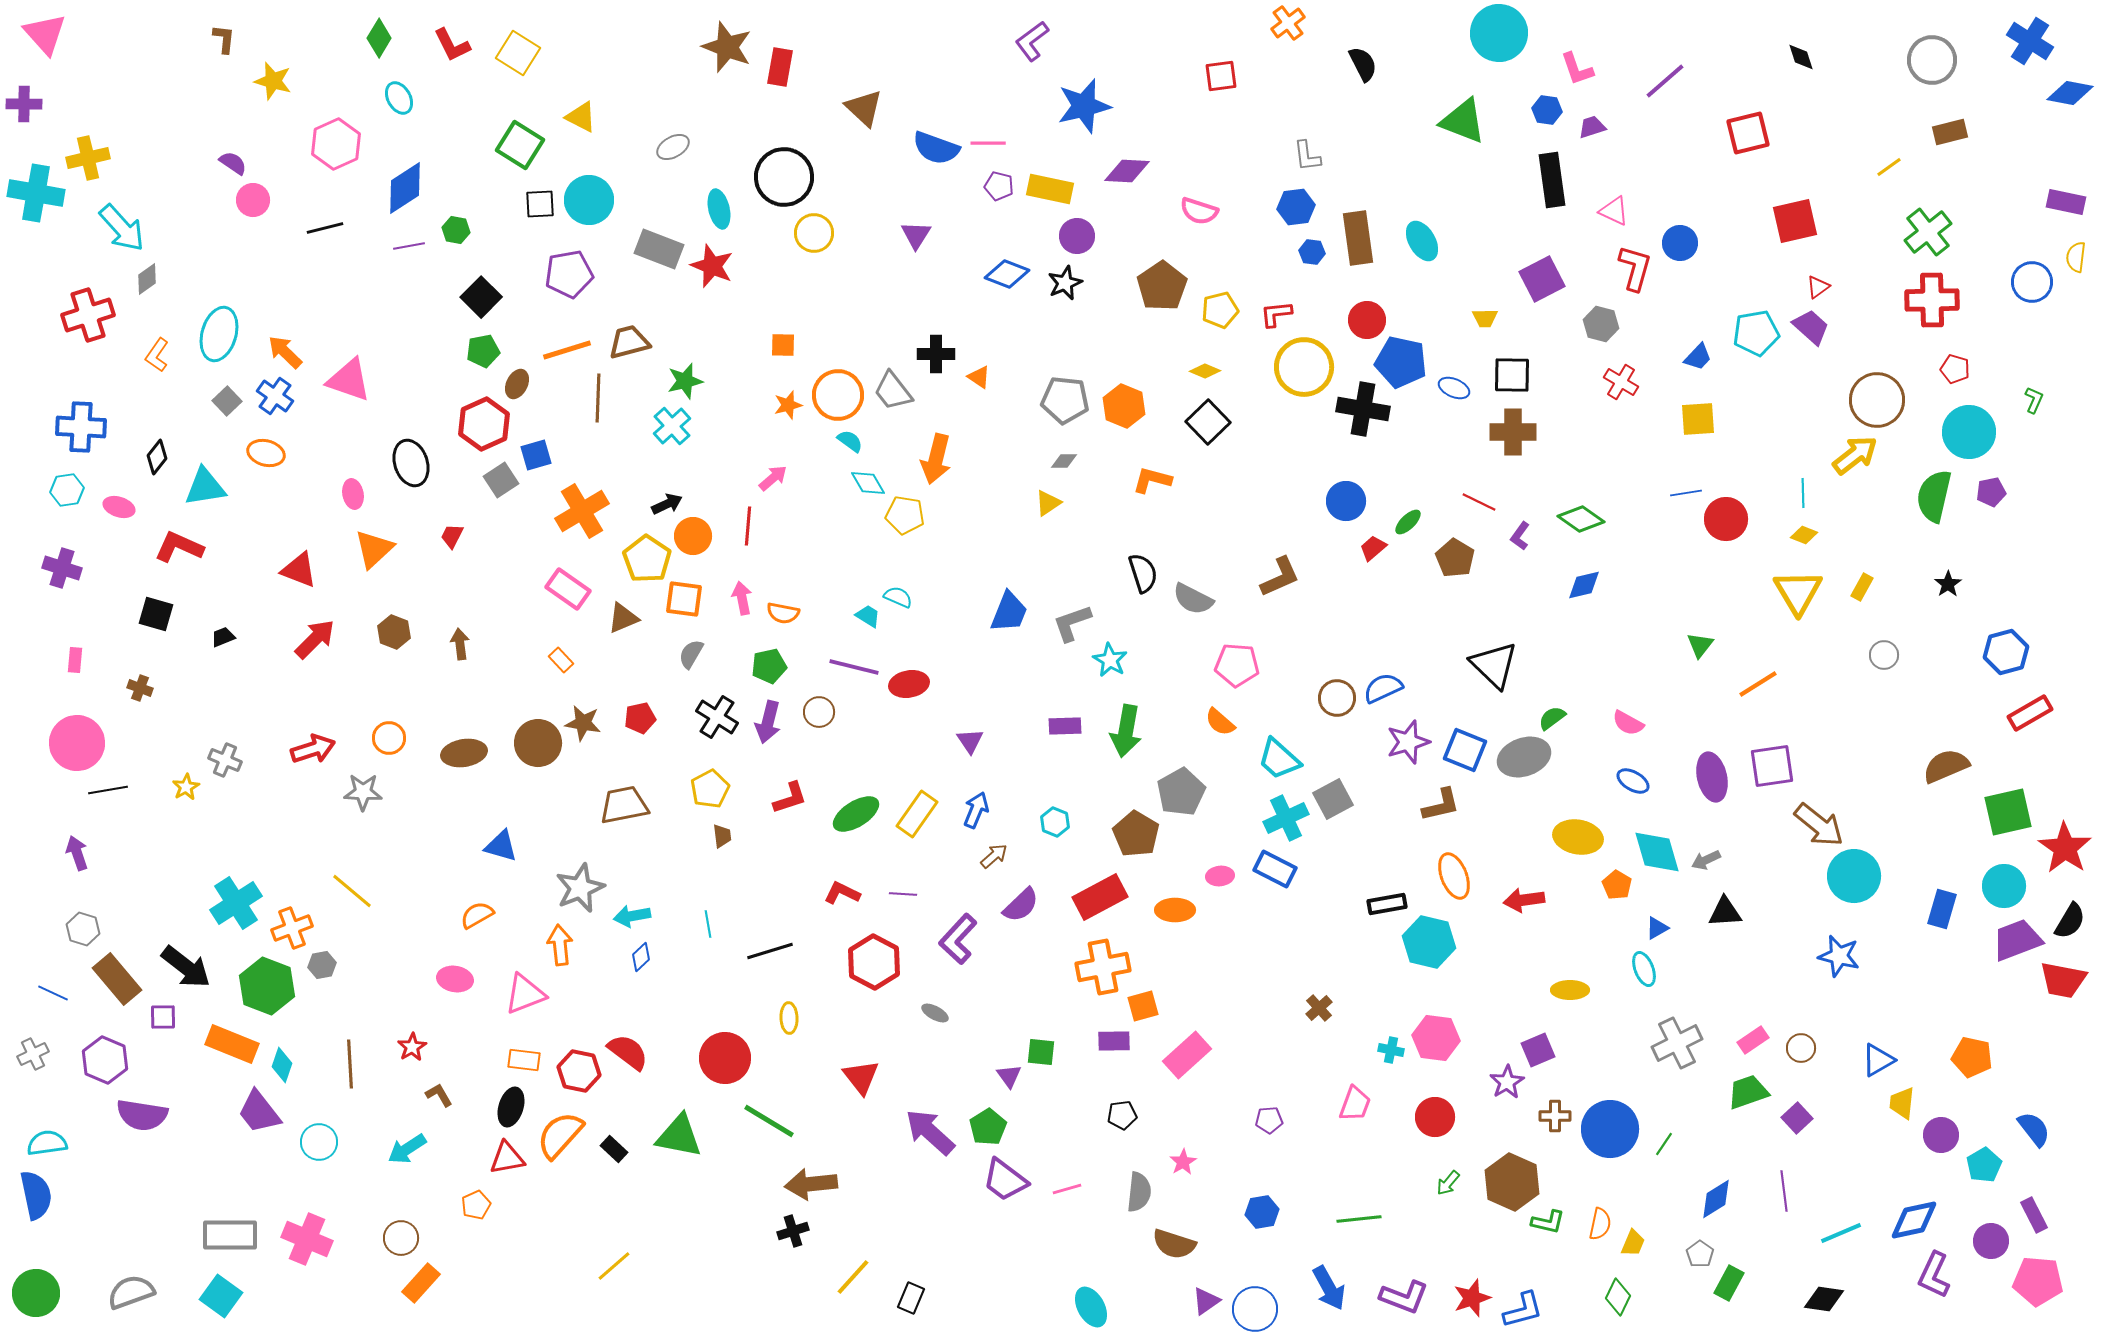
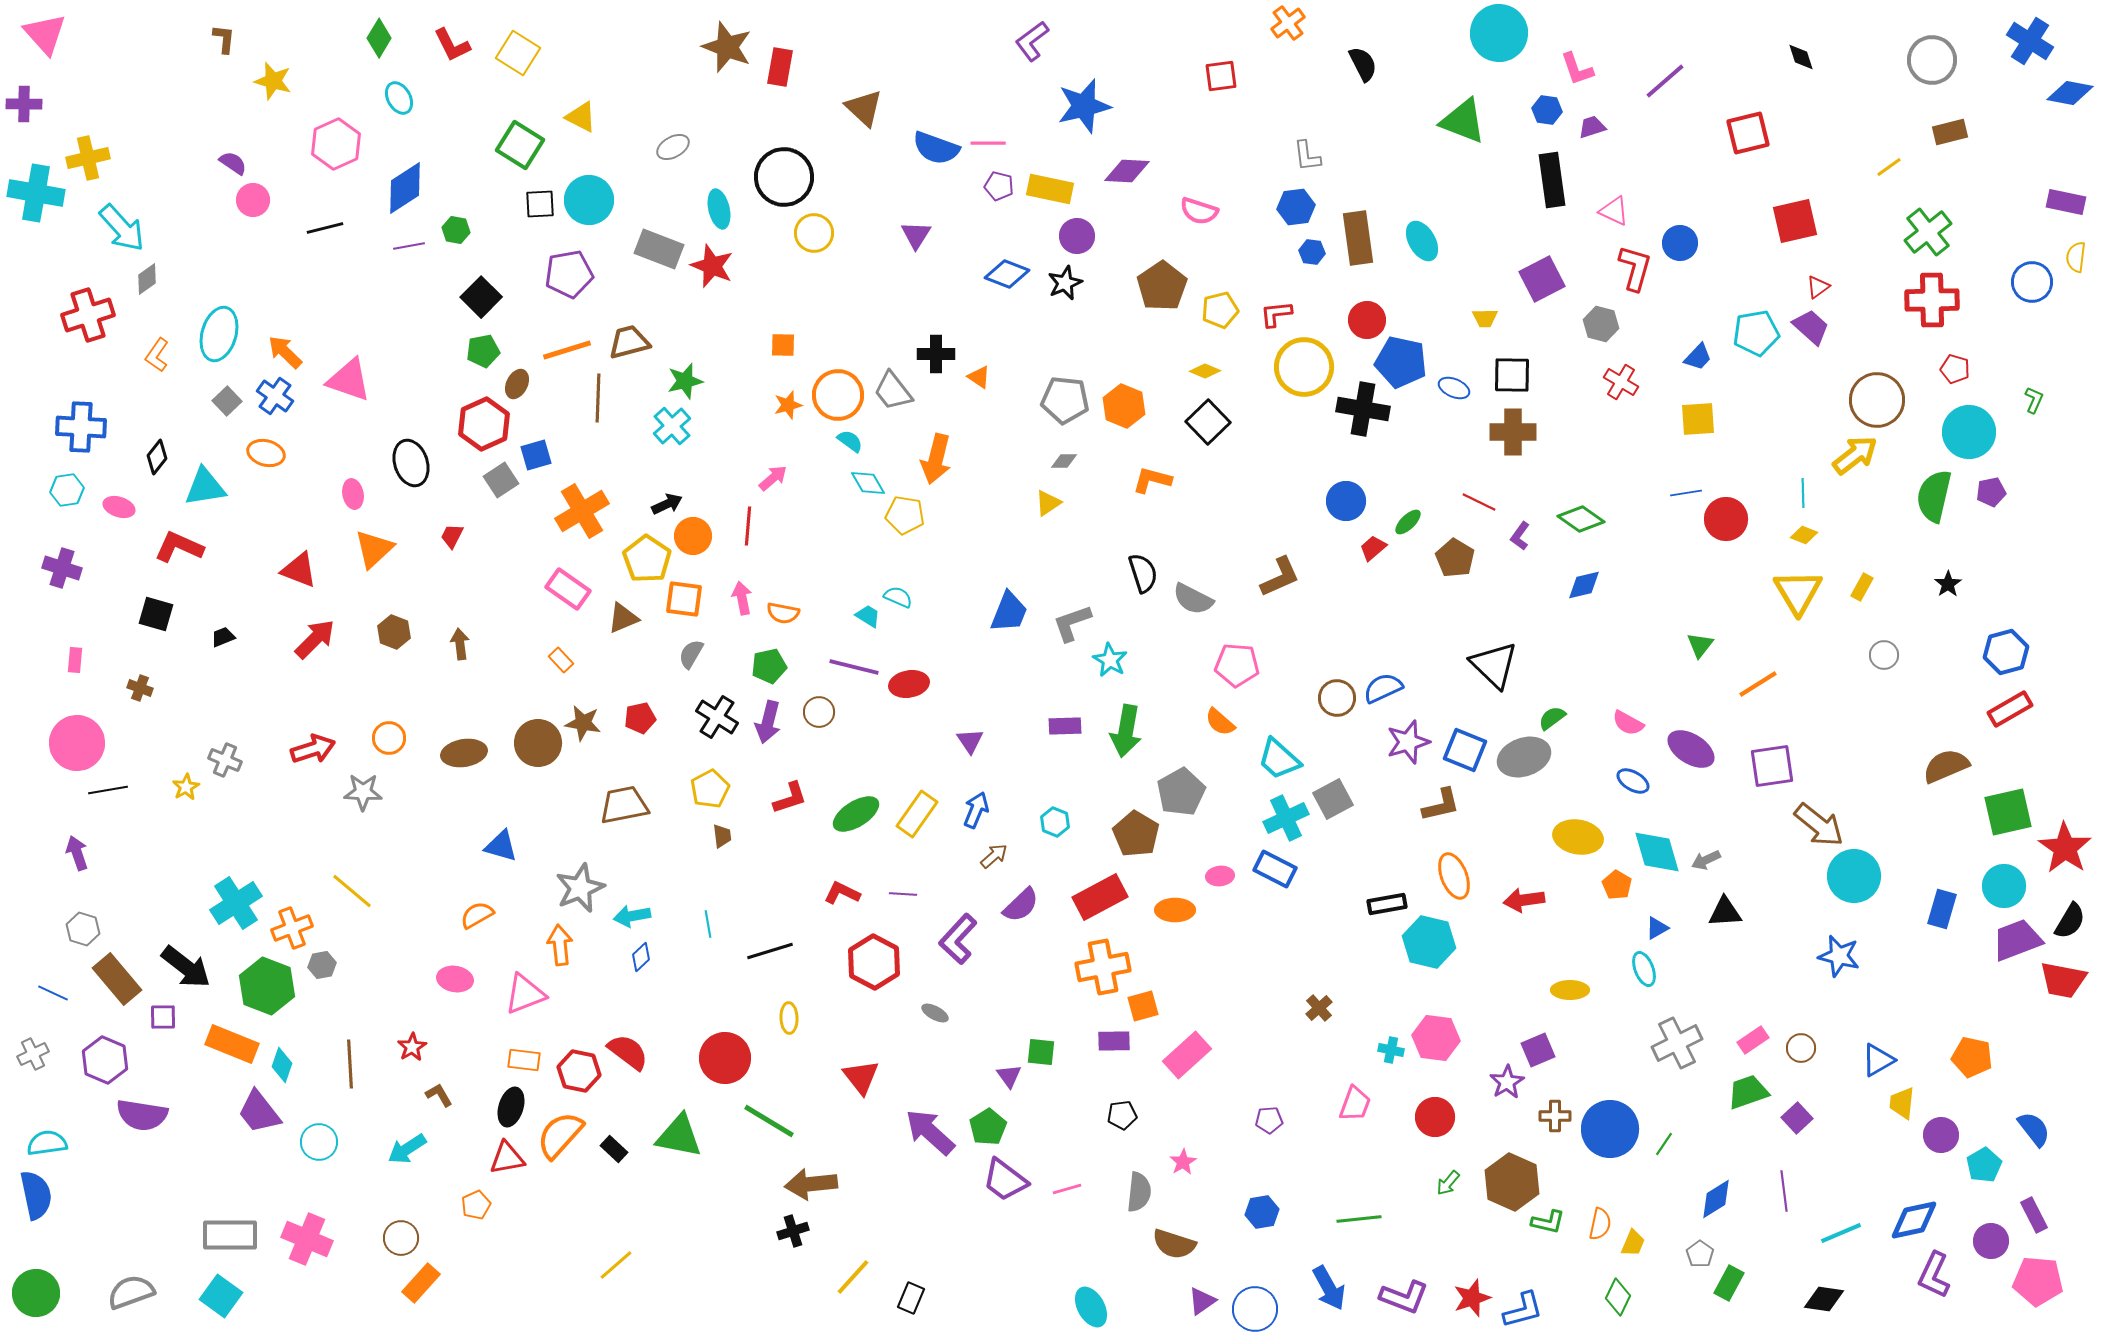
red rectangle at (2030, 713): moved 20 px left, 4 px up
purple ellipse at (1712, 777): moved 21 px left, 28 px up; rotated 45 degrees counterclockwise
yellow line at (614, 1266): moved 2 px right, 1 px up
purple triangle at (1206, 1301): moved 4 px left
